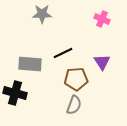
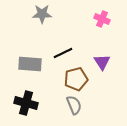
brown pentagon: rotated 10 degrees counterclockwise
black cross: moved 11 px right, 10 px down
gray semicircle: rotated 42 degrees counterclockwise
